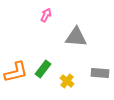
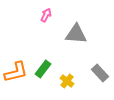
gray triangle: moved 3 px up
gray rectangle: rotated 42 degrees clockwise
